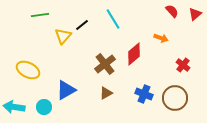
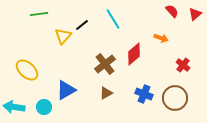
green line: moved 1 px left, 1 px up
yellow ellipse: moved 1 px left; rotated 15 degrees clockwise
